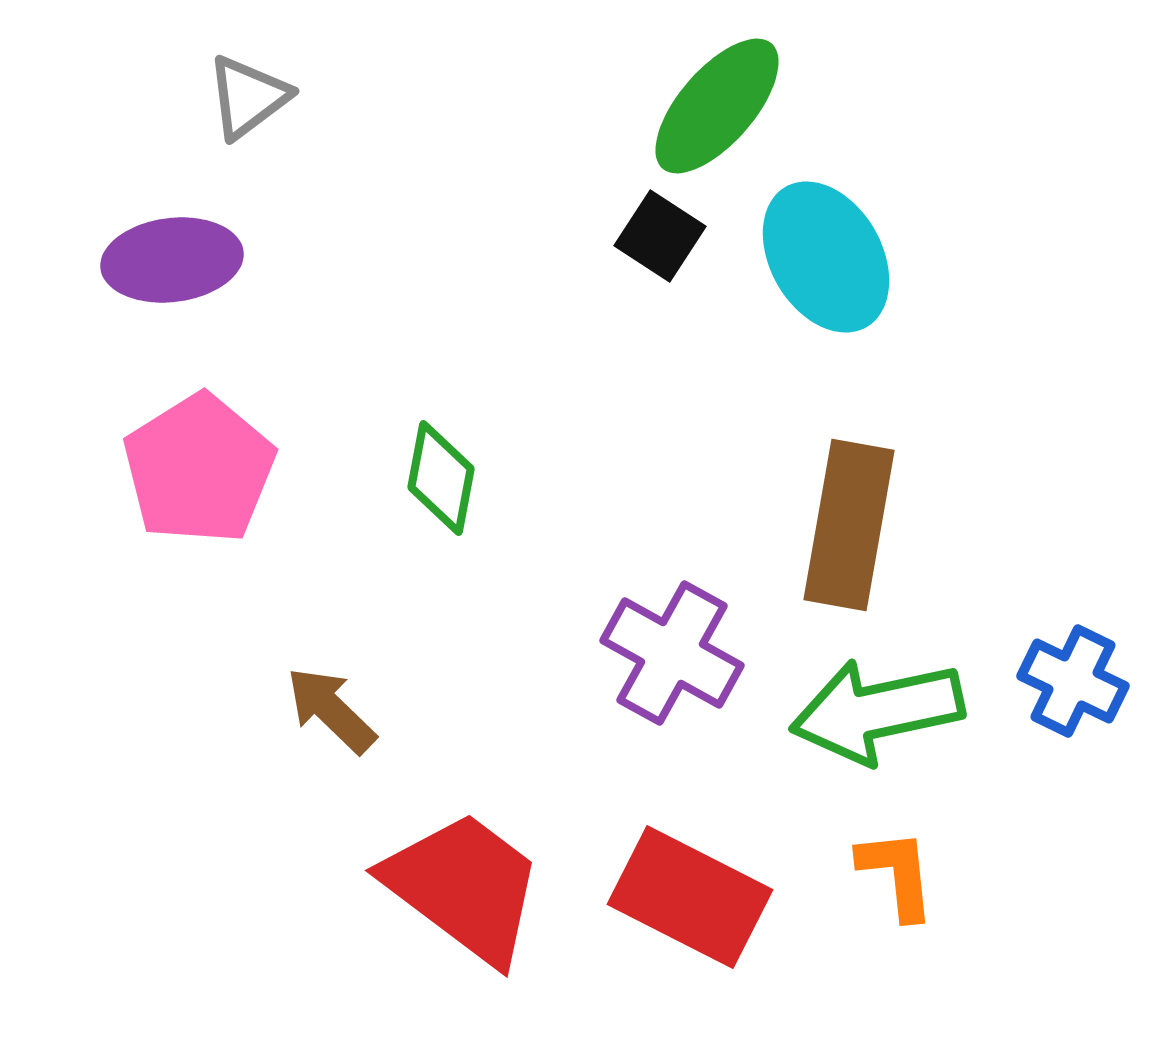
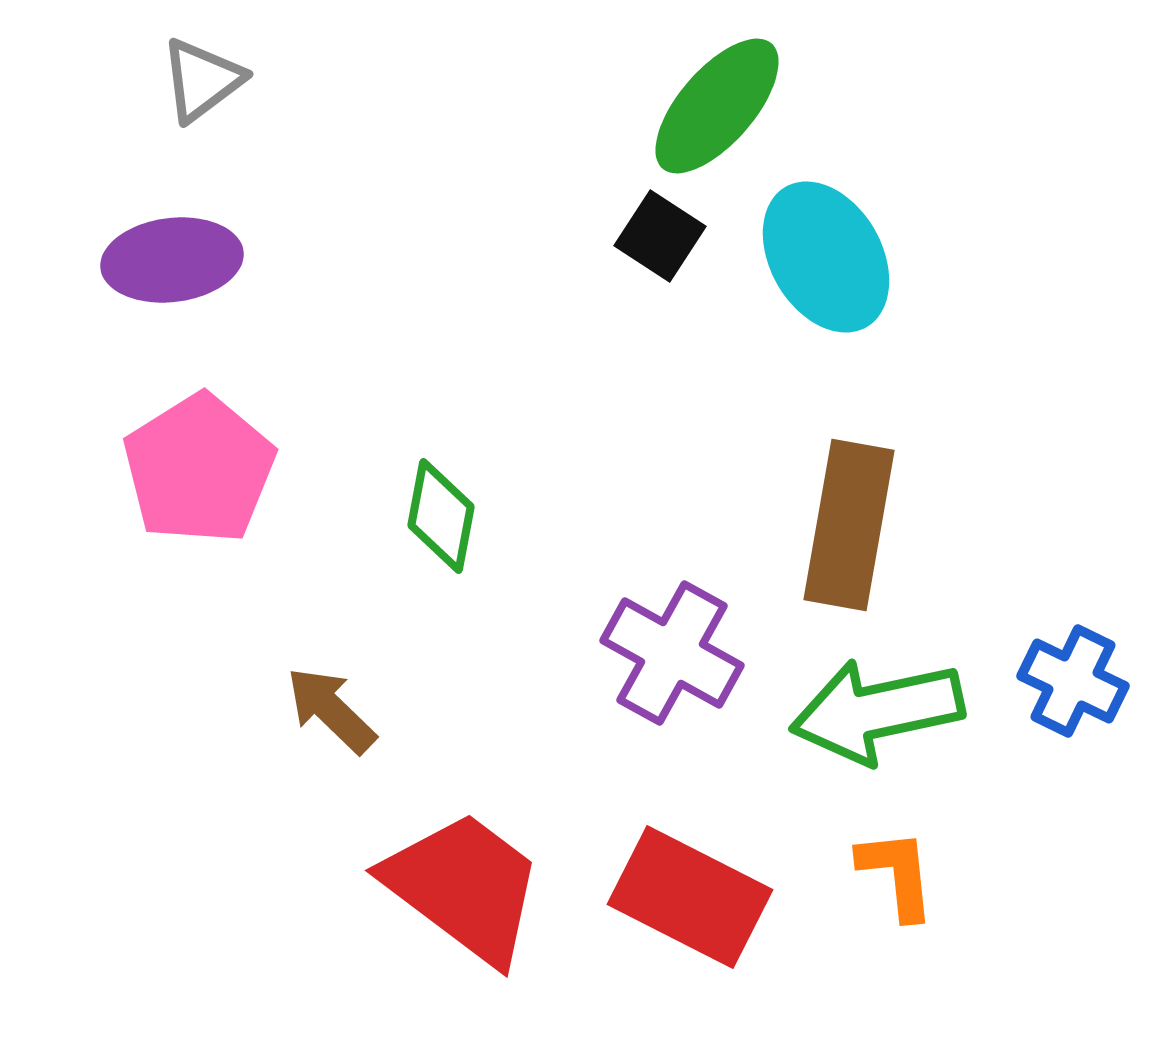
gray triangle: moved 46 px left, 17 px up
green diamond: moved 38 px down
